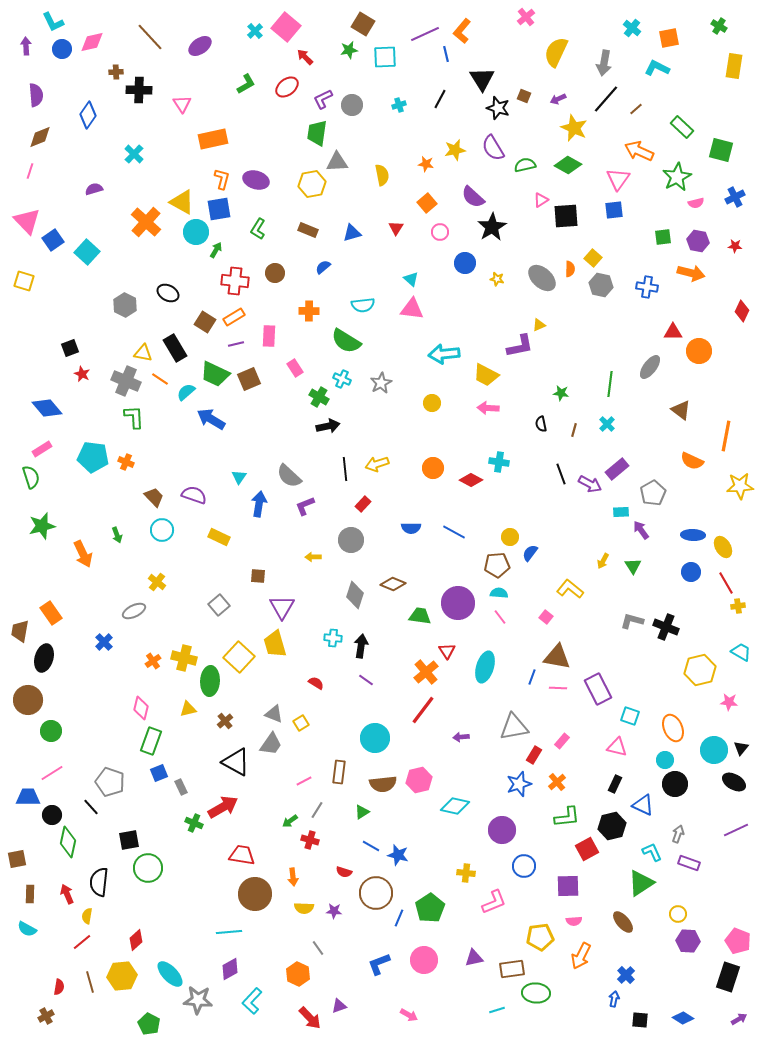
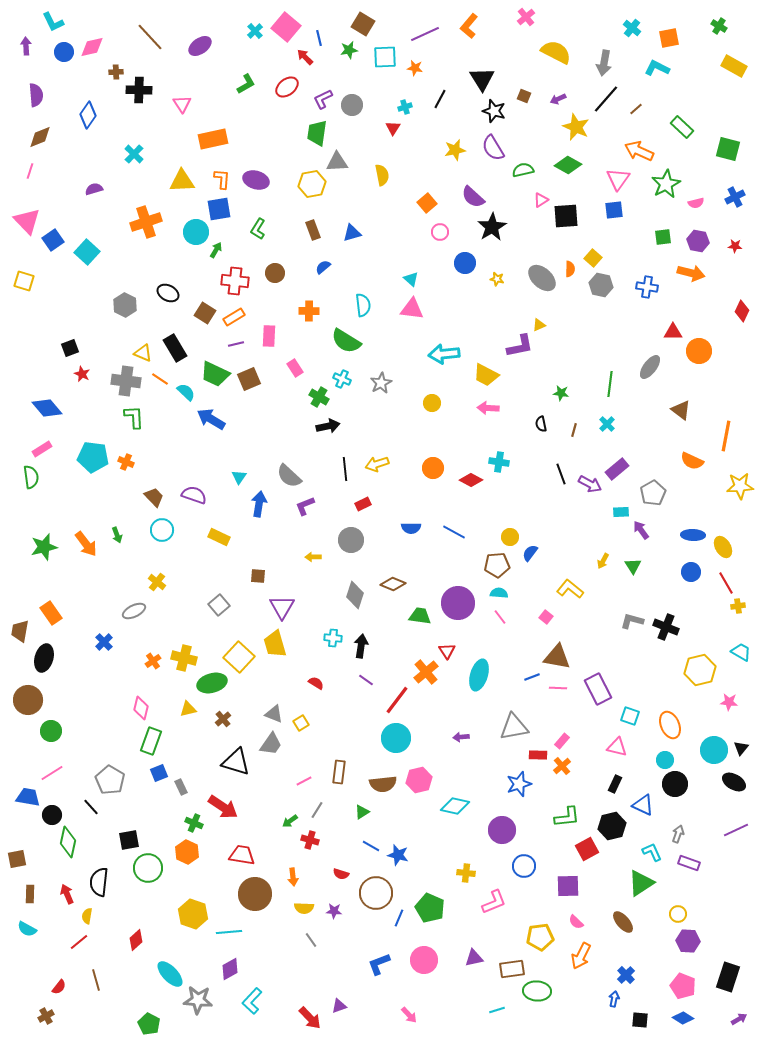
orange L-shape at (462, 31): moved 7 px right, 5 px up
pink diamond at (92, 42): moved 5 px down
blue circle at (62, 49): moved 2 px right, 3 px down
yellow semicircle at (556, 52): rotated 92 degrees clockwise
blue line at (446, 54): moved 127 px left, 16 px up
yellow rectangle at (734, 66): rotated 70 degrees counterclockwise
cyan cross at (399, 105): moved 6 px right, 2 px down
black star at (498, 108): moved 4 px left, 3 px down
yellow star at (574, 128): moved 2 px right, 1 px up
green square at (721, 150): moved 7 px right, 1 px up
orange star at (426, 164): moved 11 px left, 96 px up
green semicircle at (525, 165): moved 2 px left, 5 px down
green star at (677, 177): moved 11 px left, 7 px down
orange L-shape at (222, 179): rotated 10 degrees counterclockwise
yellow triangle at (182, 202): moved 21 px up; rotated 32 degrees counterclockwise
orange cross at (146, 222): rotated 28 degrees clockwise
red triangle at (396, 228): moved 3 px left, 100 px up
brown rectangle at (308, 230): moved 5 px right; rotated 48 degrees clockwise
cyan semicircle at (363, 305): rotated 90 degrees counterclockwise
brown square at (205, 322): moved 9 px up
yellow triangle at (143, 353): rotated 12 degrees clockwise
gray cross at (126, 381): rotated 16 degrees counterclockwise
cyan semicircle at (186, 392): rotated 84 degrees clockwise
green semicircle at (31, 477): rotated 10 degrees clockwise
red rectangle at (363, 504): rotated 21 degrees clockwise
green star at (42, 526): moved 2 px right, 21 px down
orange arrow at (83, 554): moved 3 px right, 10 px up; rotated 12 degrees counterclockwise
cyan ellipse at (485, 667): moved 6 px left, 8 px down
blue line at (532, 677): rotated 49 degrees clockwise
green ellipse at (210, 681): moved 2 px right, 2 px down; rotated 72 degrees clockwise
red line at (423, 710): moved 26 px left, 10 px up
brown cross at (225, 721): moved 2 px left, 2 px up
orange ellipse at (673, 728): moved 3 px left, 3 px up
cyan circle at (375, 738): moved 21 px right
red rectangle at (534, 755): moved 4 px right; rotated 60 degrees clockwise
black triangle at (236, 762): rotated 12 degrees counterclockwise
gray pentagon at (110, 782): moved 2 px up; rotated 12 degrees clockwise
orange cross at (557, 782): moved 5 px right, 16 px up
blue trapezoid at (28, 797): rotated 10 degrees clockwise
red arrow at (223, 807): rotated 64 degrees clockwise
red semicircle at (344, 872): moved 3 px left, 2 px down
green pentagon at (430, 908): rotated 16 degrees counterclockwise
pink semicircle at (574, 921): moved 2 px right, 1 px down; rotated 49 degrees clockwise
pink pentagon at (738, 941): moved 55 px left, 45 px down
red line at (82, 942): moved 3 px left
gray line at (318, 948): moved 7 px left, 8 px up
orange hexagon at (298, 974): moved 111 px left, 122 px up
yellow hexagon at (122, 976): moved 71 px right, 62 px up; rotated 24 degrees clockwise
brown line at (90, 982): moved 6 px right, 2 px up
red semicircle at (59, 987): rotated 28 degrees clockwise
green ellipse at (536, 993): moved 1 px right, 2 px up
pink arrow at (409, 1015): rotated 18 degrees clockwise
